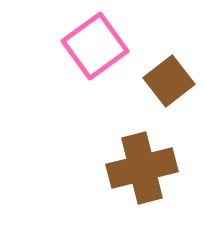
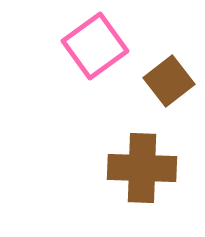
brown cross: rotated 16 degrees clockwise
